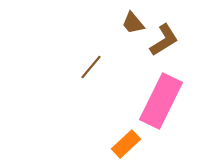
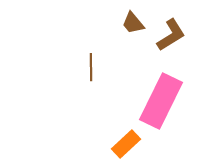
brown L-shape: moved 7 px right, 5 px up
brown line: rotated 40 degrees counterclockwise
